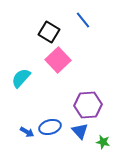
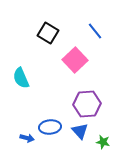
blue line: moved 12 px right, 11 px down
black square: moved 1 px left, 1 px down
pink square: moved 17 px right
cyan semicircle: rotated 65 degrees counterclockwise
purple hexagon: moved 1 px left, 1 px up
blue ellipse: rotated 10 degrees clockwise
blue arrow: moved 6 px down; rotated 16 degrees counterclockwise
